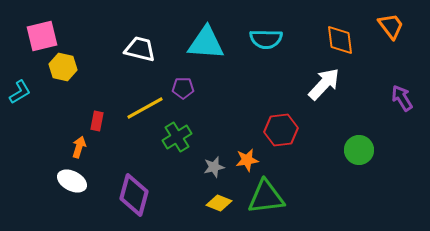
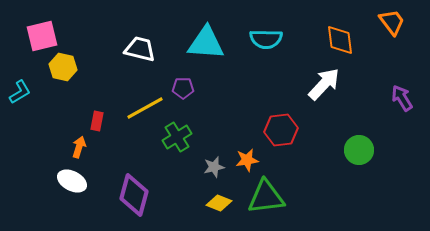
orange trapezoid: moved 1 px right, 4 px up
